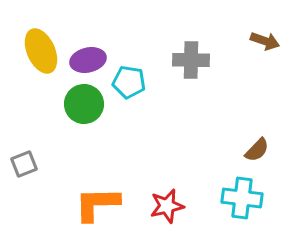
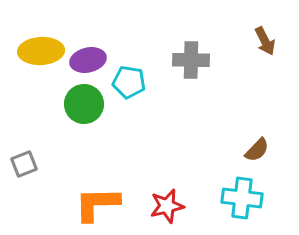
brown arrow: rotated 44 degrees clockwise
yellow ellipse: rotated 69 degrees counterclockwise
